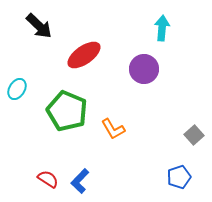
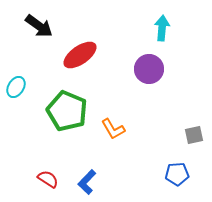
black arrow: rotated 8 degrees counterclockwise
red ellipse: moved 4 px left
purple circle: moved 5 px right
cyan ellipse: moved 1 px left, 2 px up
gray square: rotated 30 degrees clockwise
blue pentagon: moved 2 px left, 3 px up; rotated 15 degrees clockwise
blue L-shape: moved 7 px right, 1 px down
